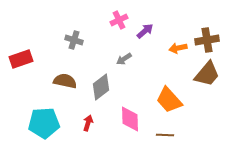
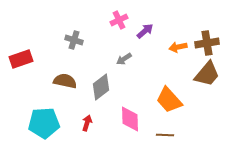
brown cross: moved 3 px down
orange arrow: moved 1 px up
red arrow: moved 1 px left
